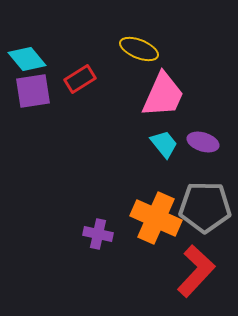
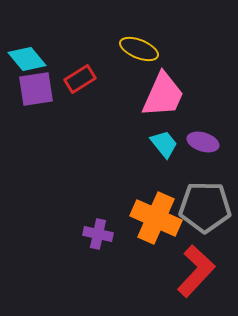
purple square: moved 3 px right, 2 px up
